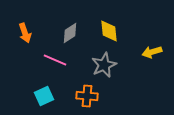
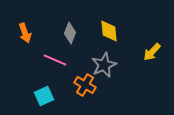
gray diamond: rotated 35 degrees counterclockwise
yellow arrow: rotated 30 degrees counterclockwise
orange cross: moved 2 px left, 11 px up; rotated 25 degrees clockwise
